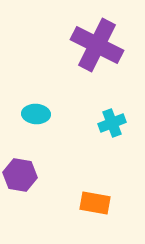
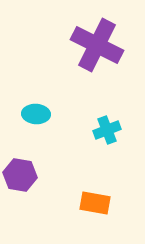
cyan cross: moved 5 px left, 7 px down
